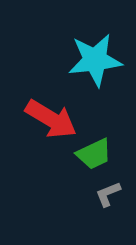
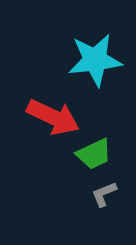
red arrow: moved 2 px right, 2 px up; rotated 6 degrees counterclockwise
gray L-shape: moved 4 px left
